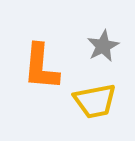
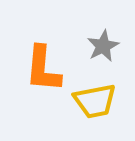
orange L-shape: moved 2 px right, 2 px down
